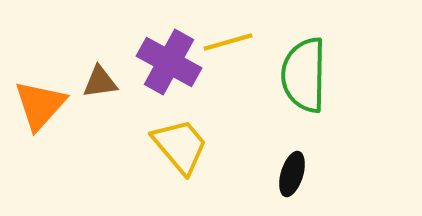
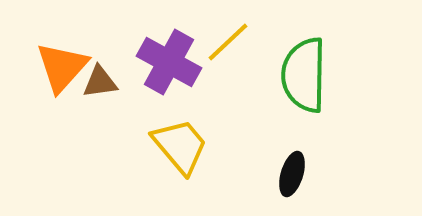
yellow line: rotated 27 degrees counterclockwise
orange triangle: moved 22 px right, 38 px up
